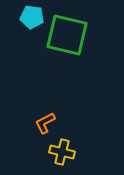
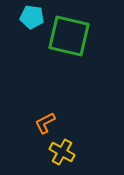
green square: moved 2 px right, 1 px down
yellow cross: rotated 15 degrees clockwise
